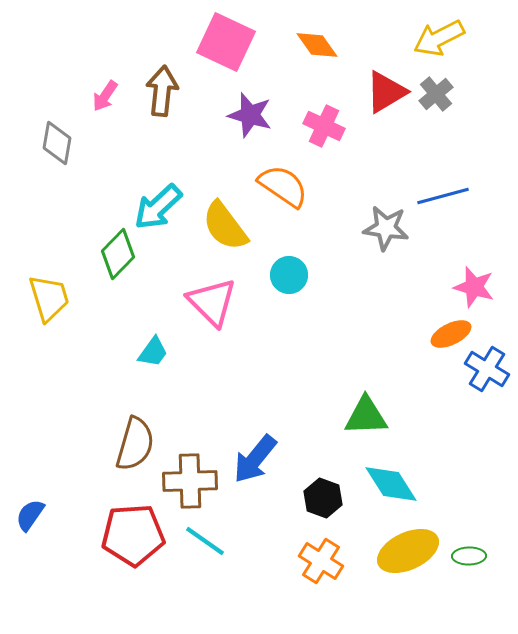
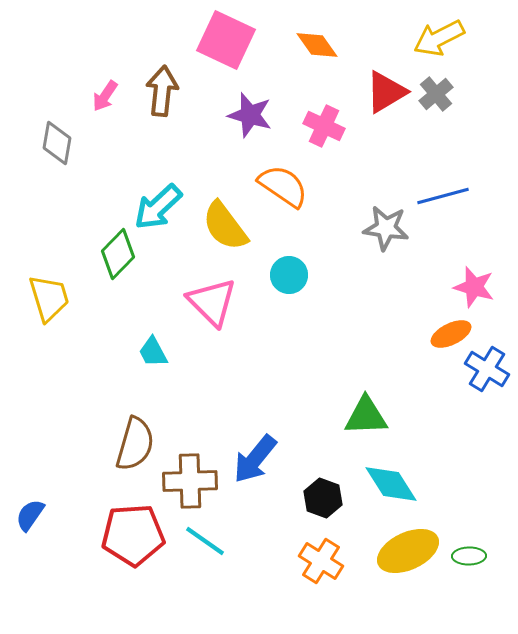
pink square: moved 2 px up
cyan trapezoid: rotated 116 degrees clockwise
